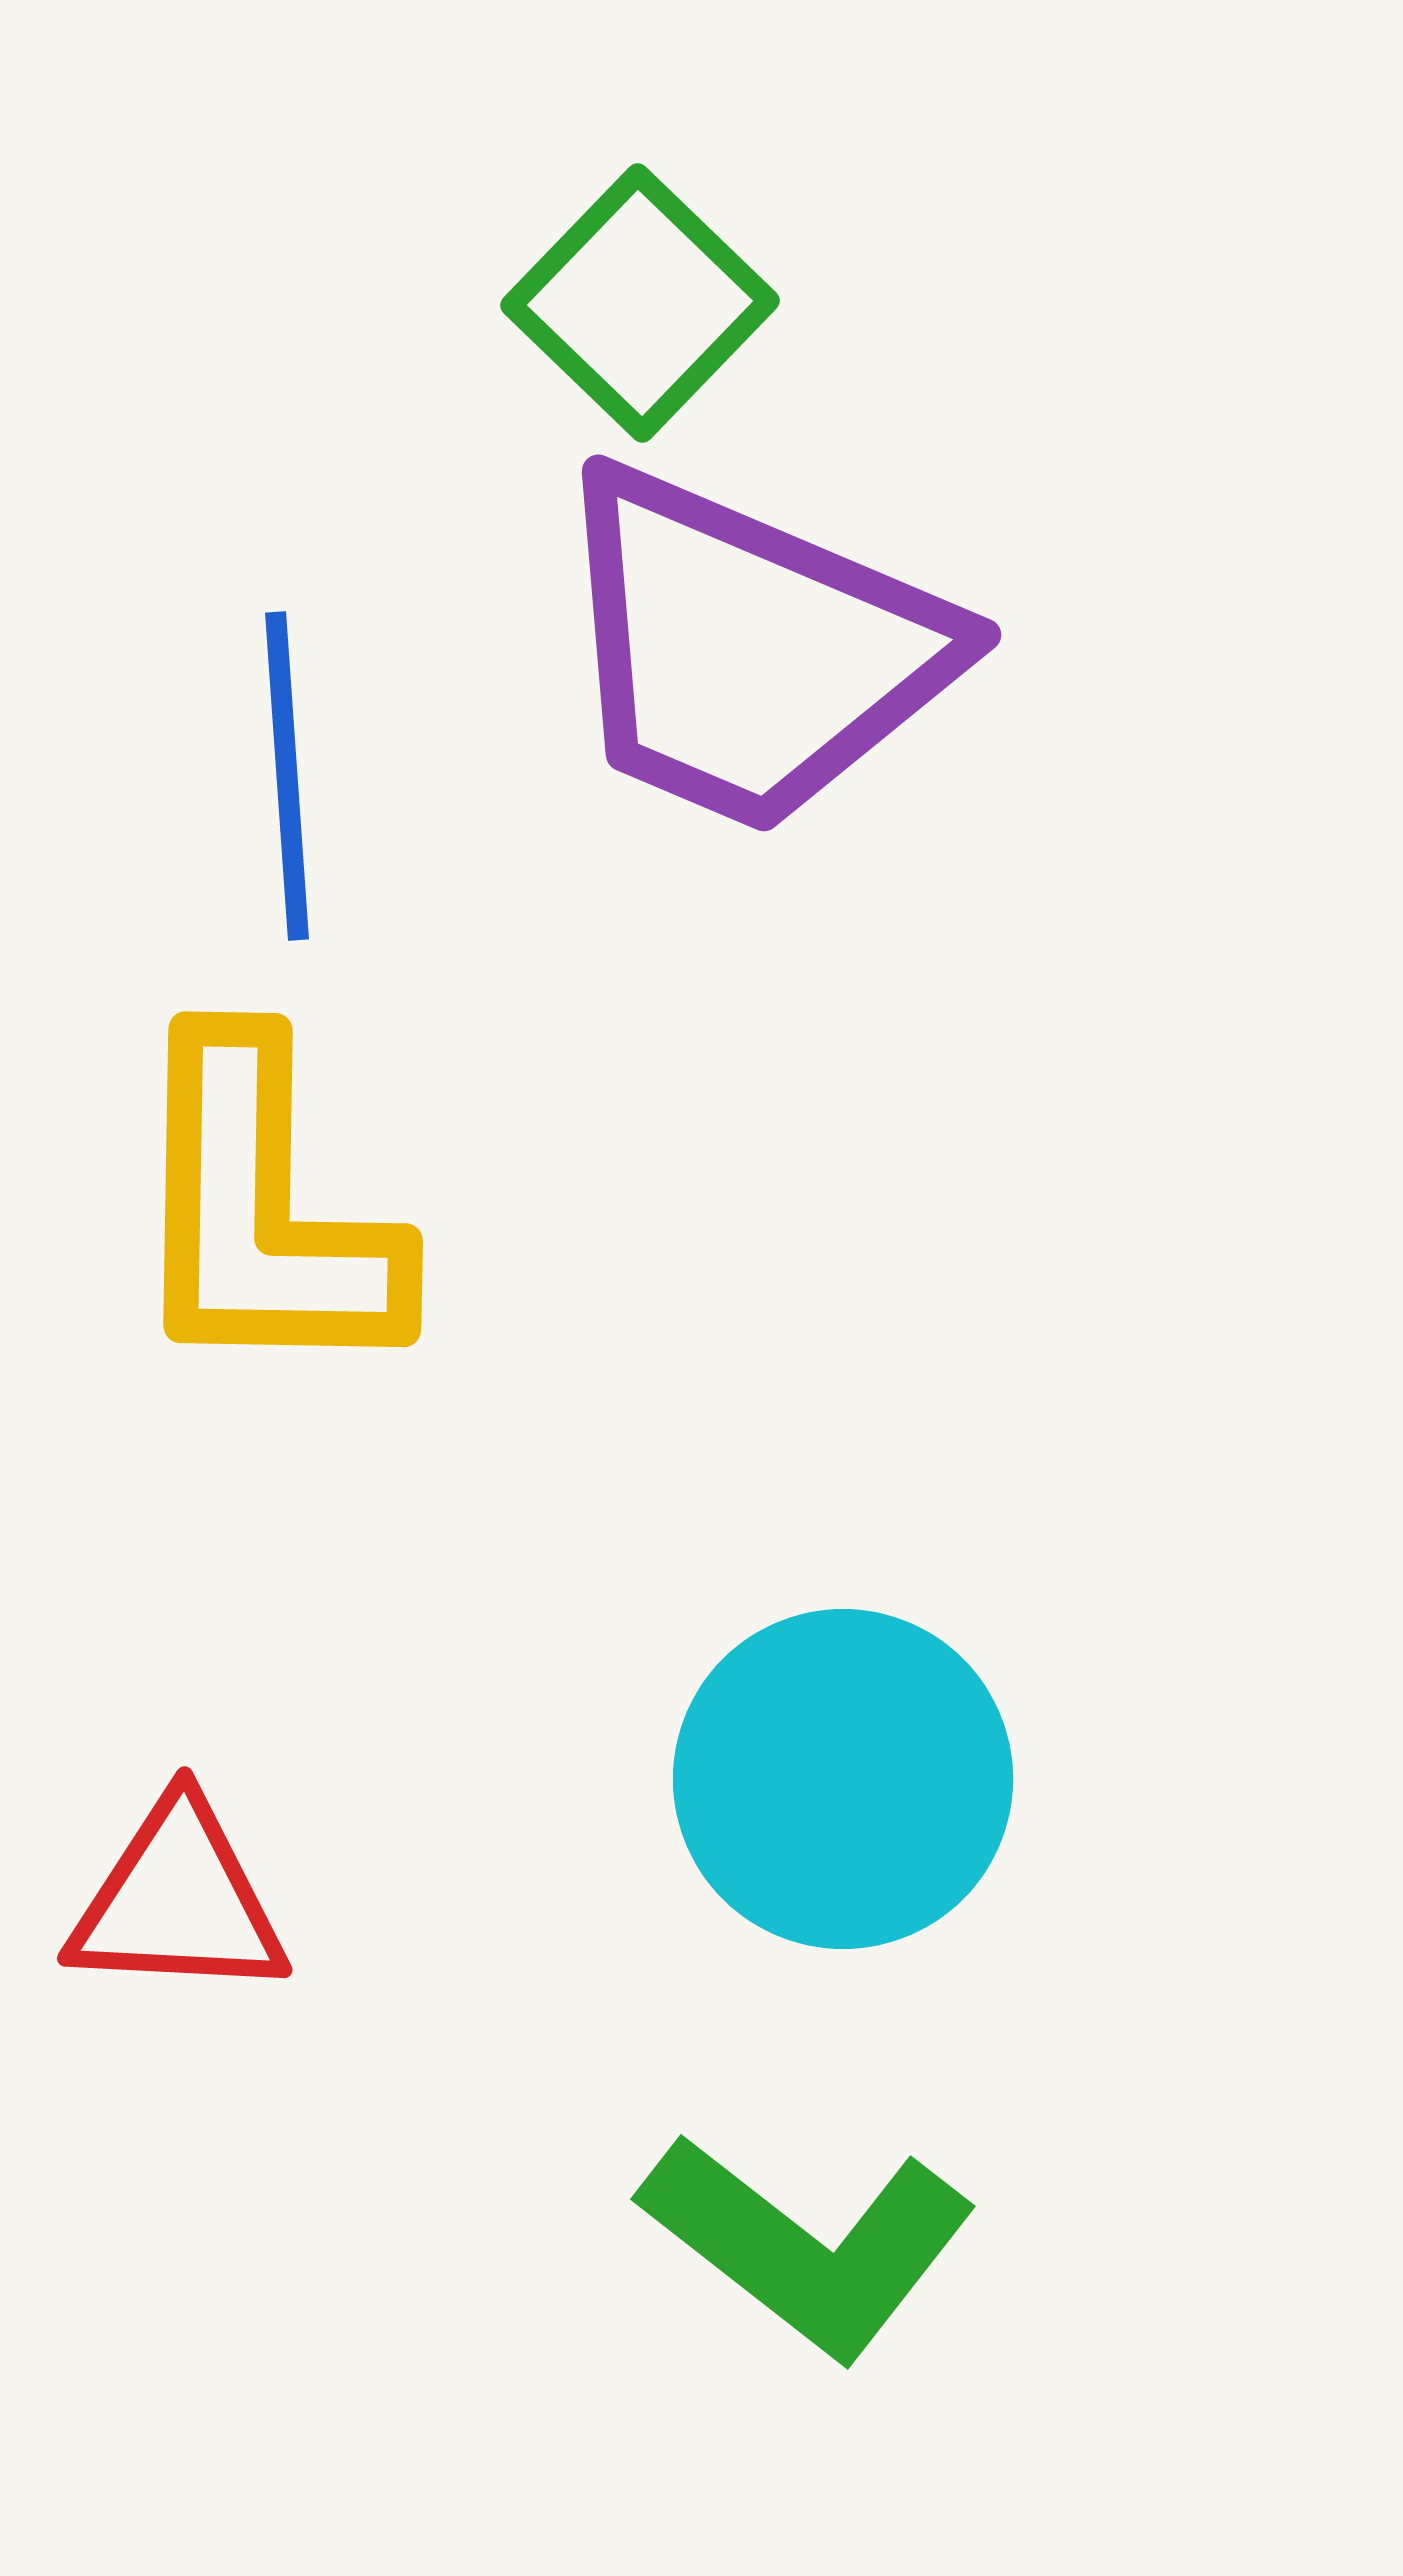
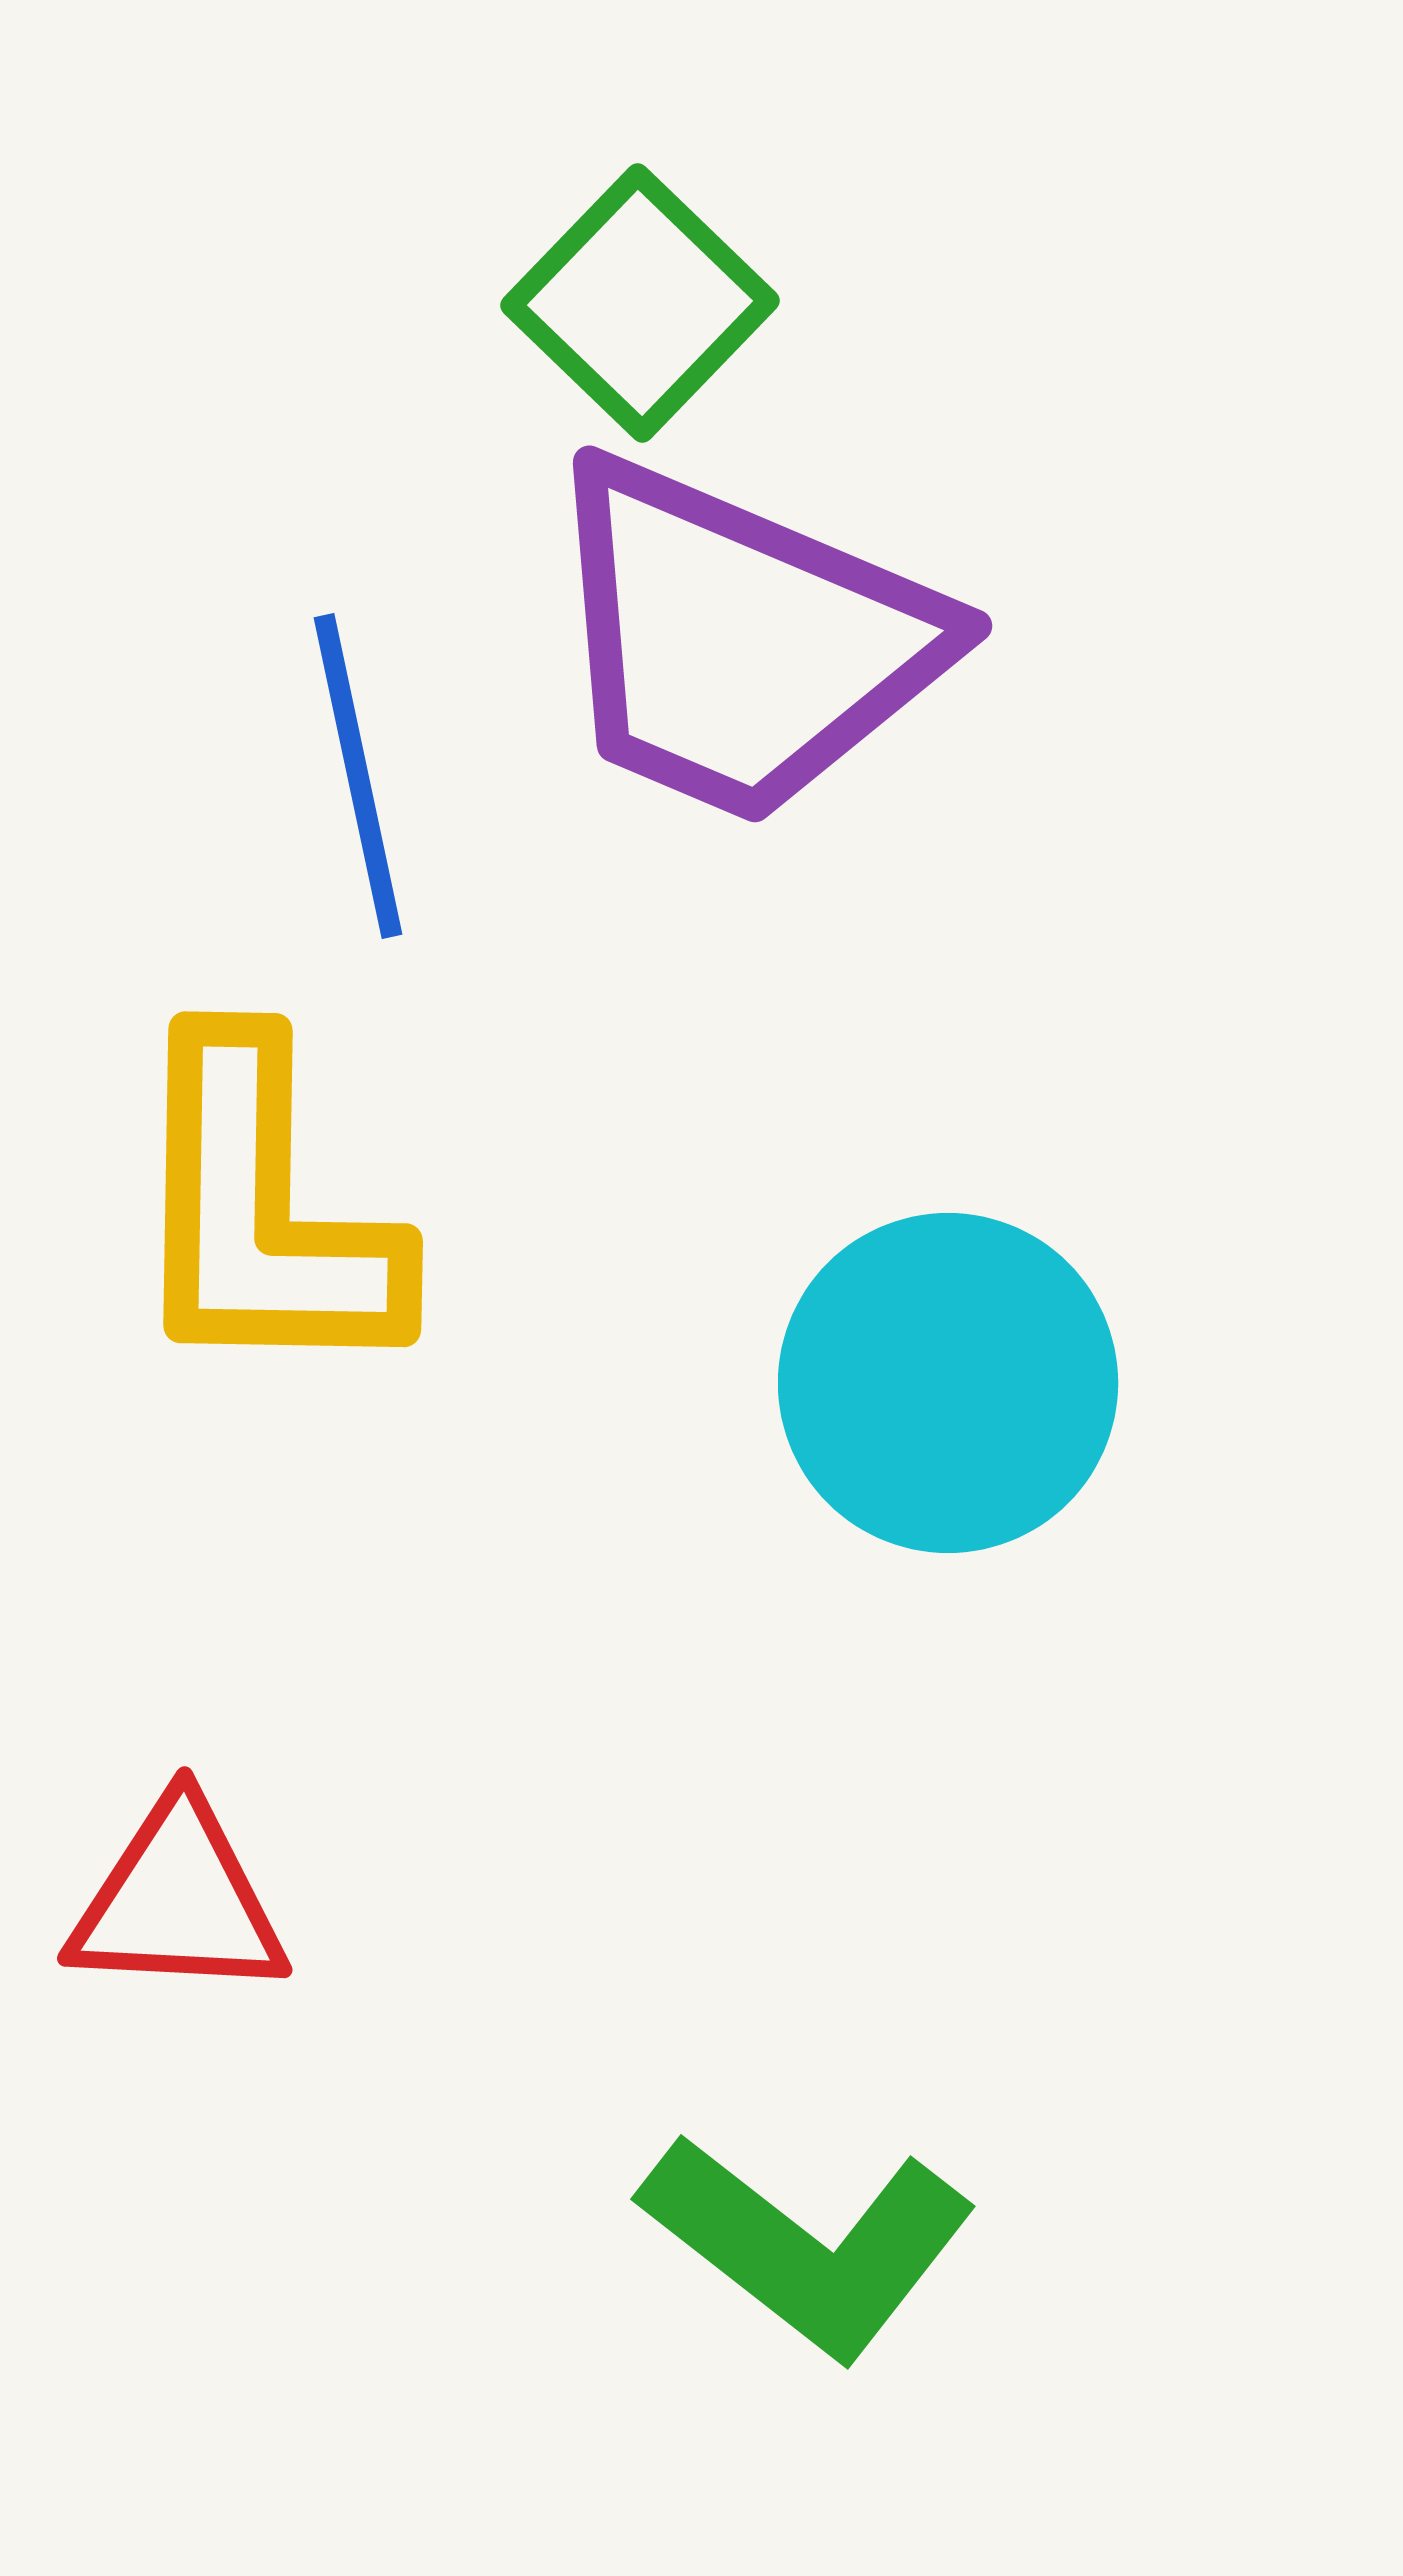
purple trapezoid: moved 9 px left, 9 px up
blue line: moved 71 px right; rotated 8 degrees counterclockwise
cyan circle: moved 105 px right, 396 px up
